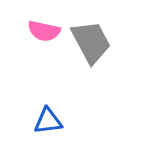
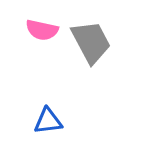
pink semicircle: moved 2 px left, 1 px up
